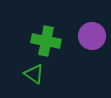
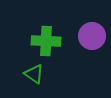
green cross: rotated 8 degrees counterclockwise
